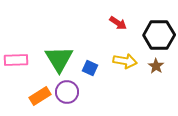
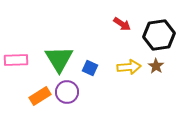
red arrow: moved 4 px right, 1 px down
black hexagon: rotated 8 degrees counterclockwise
yellow arrow: moved 4 px right, 6 px down; rotated 15 degrees counterclockwise
